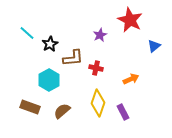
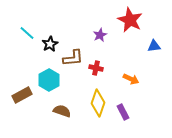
blue triangle: rotated 32 degrees clockwise
orange arrow: rotated 49 degrees clockwise
brown rectangle: moved 8 px left, 12 px up; rotated 48 degrees counterclockwise
brown semicircle: rotated 60 degrees clockwise
